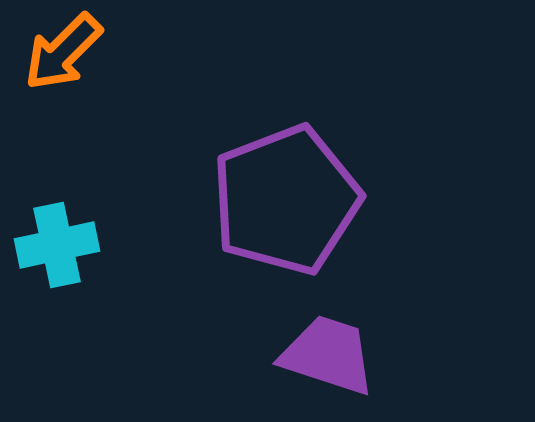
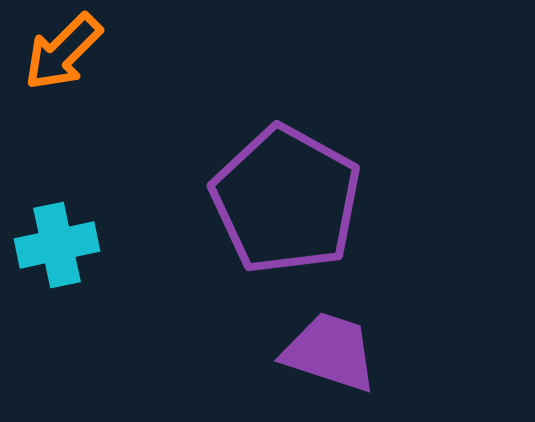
purple pentagon: rotated 22 degrees counterclockwise
purple trapezoid: moved 2 px right, 3 px up
